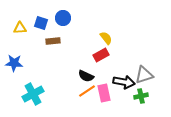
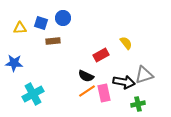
yellow semicircle: moved 20 px right, 5 px down
green cross: moved 3 px left, 8 px down
